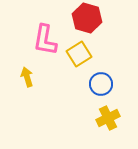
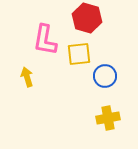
yellow square: rotated 25 degrees clockwise
blue circle: moved 4 px right, 8 px up
yellow cross: rotated 15 degrees clockwise
